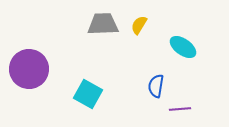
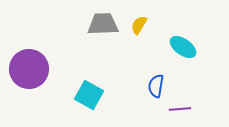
cyan square: moved 1 px right, 1 px down
